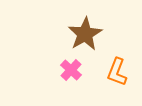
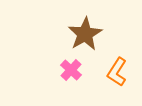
orange L-shape: rotated 12 degrees clockwise
